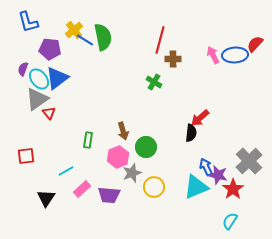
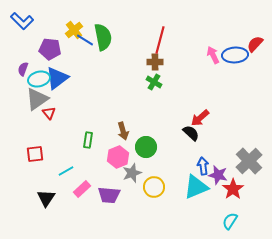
blue L-shape: moved 6 px left, 1 px up; rotated 30 degrees counterclockwise
brown cross: moved 18 px left, 3 px down
cyan ellipse: rotated 65 degrees counterclockwise
black semicircle: rotated 54 degrees counterclockwise
red square: moved 9 px right, 2 px up
blue arrow: moved 3 px left, 1 px up; rotated 18 degrees clockwise
